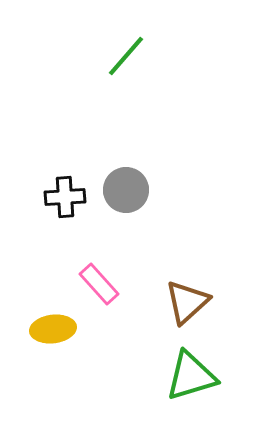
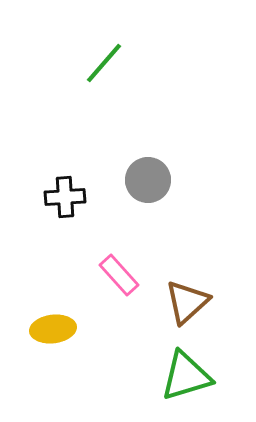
green line: moved 22 px left, 7 px down
gray circle: moved 22 px right, 10 px up
pink rectangle: moved 20 px right, 9 px up
green triangle: moved 5 px left
